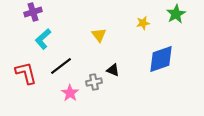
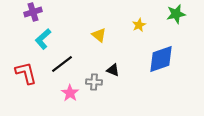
green star: rotated 18 degrees clockwise
yellow star: moved 4 px left, 2 px down; rotated 16 degrees counterclockwise
yellow triangle: rotated 14 degrees counterclockwise
black line: moved 1 px right, 2 px up
gray cross: rotated 14 degrees clockwise
